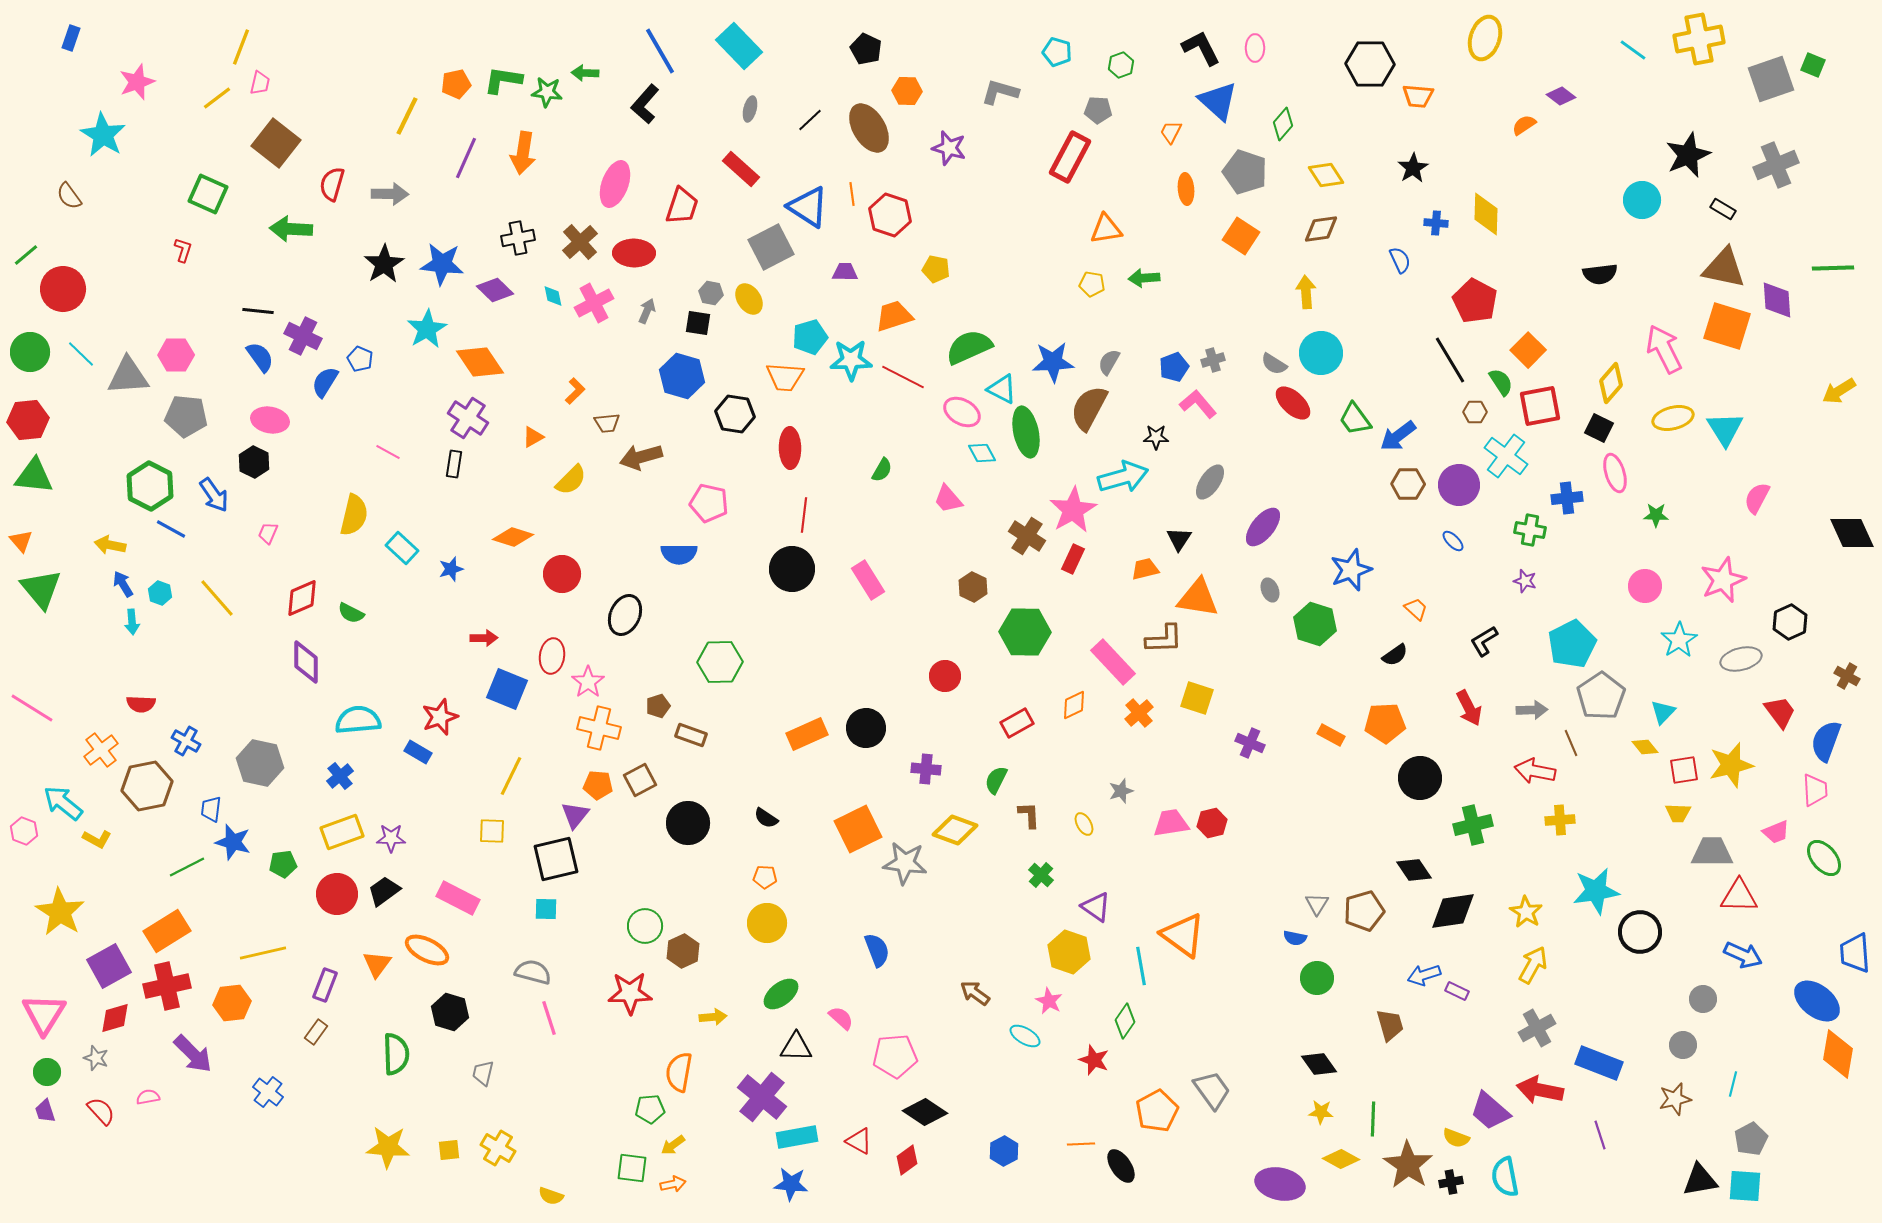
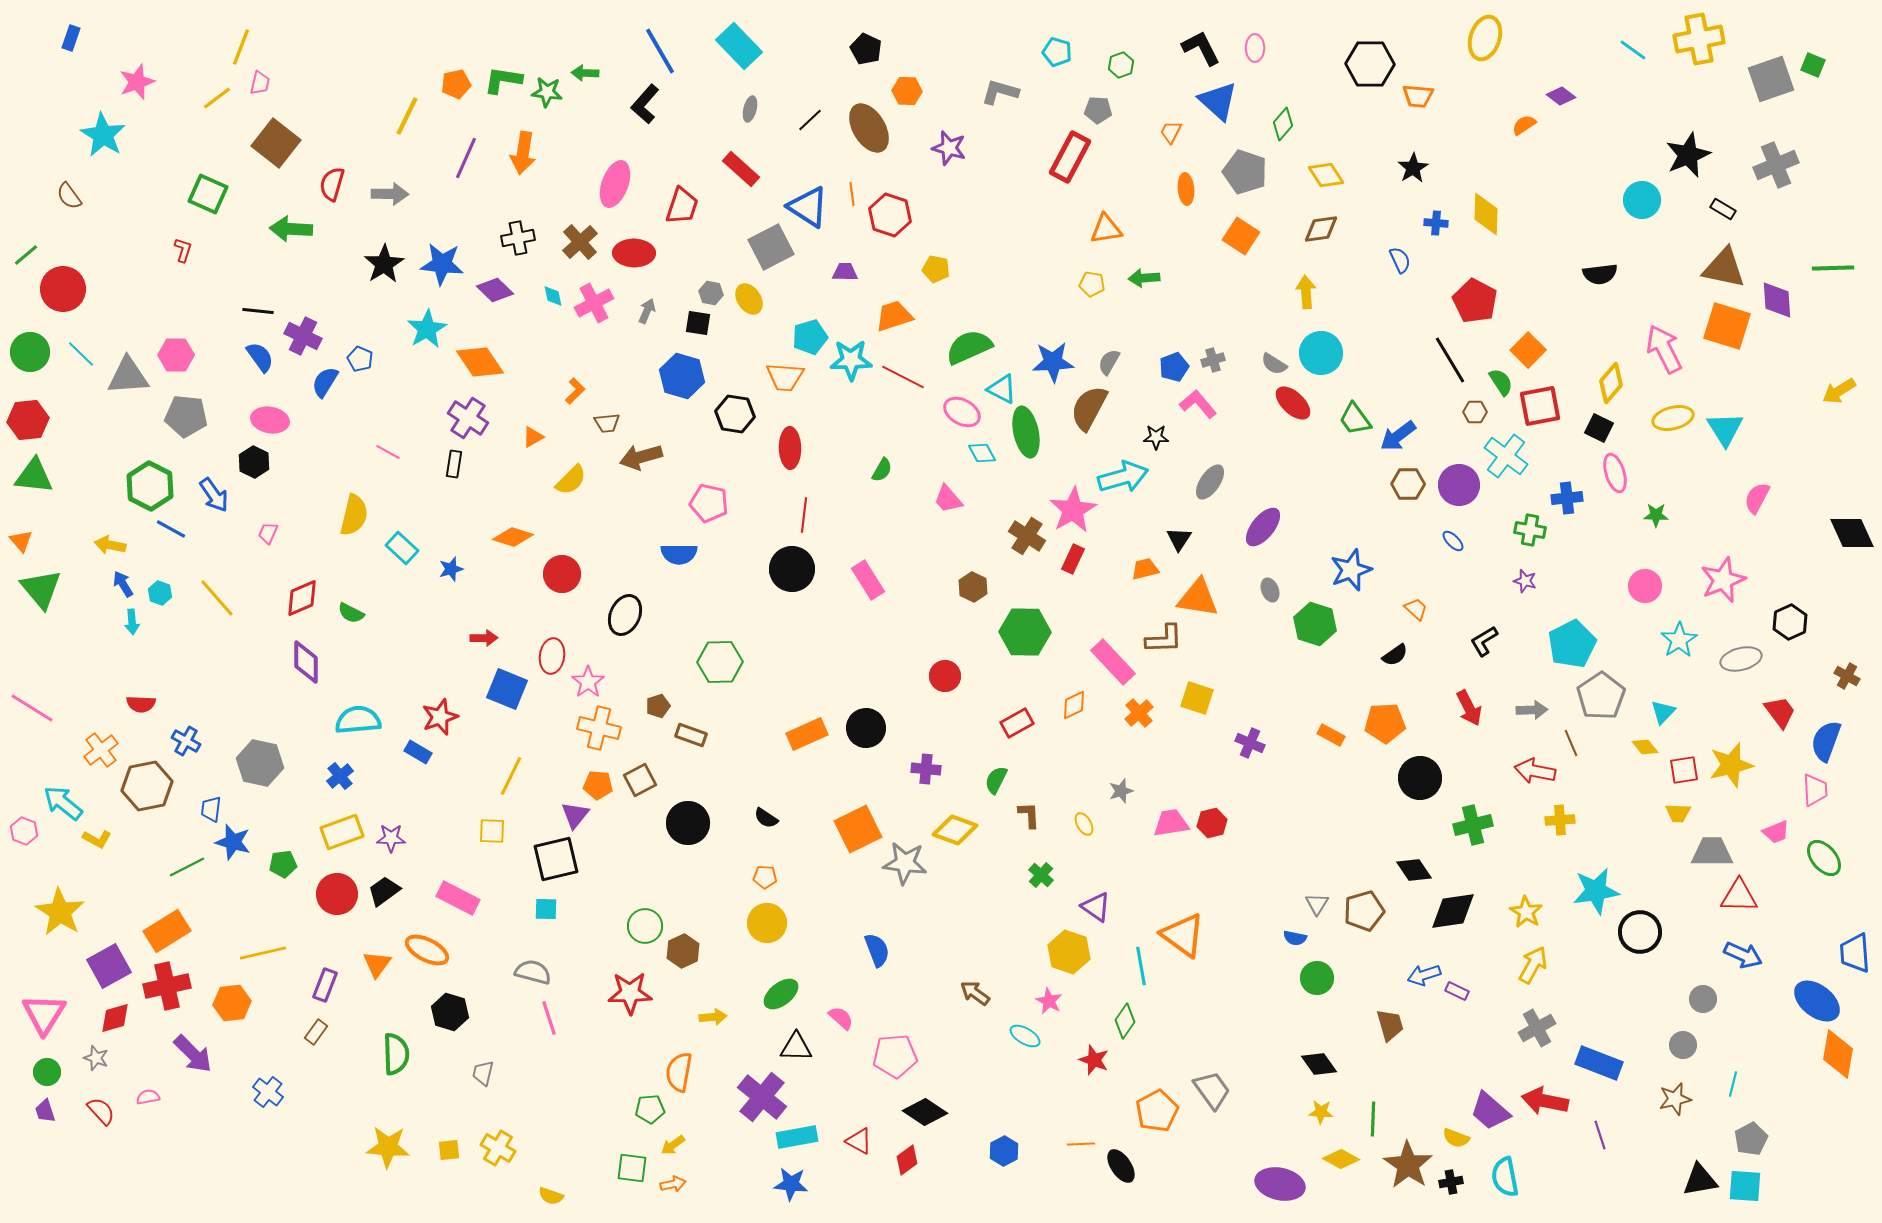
red arrow at (1540, 1090): moved 5 px right, 11 px down
